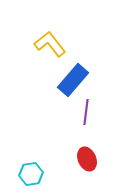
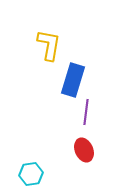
yellow L-shape: moved 1 px left, 1 px down; rotated 48 degrees clockwise
blue rectangle: rotated 24 degrees counterclockwise
red ellipse: moved 3 px left, 9 px up
